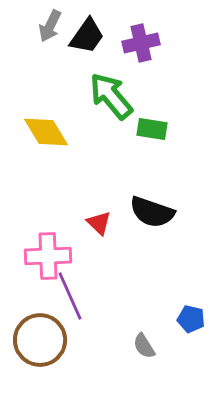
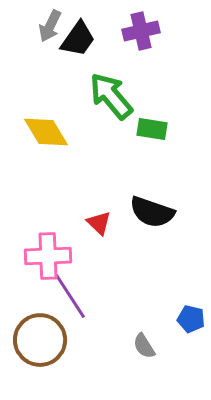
black trapezoid: moved 9 px left, 3 px down
purple cross: moved 12 px up
purple line: rotated 9 degrees counterclockwise
